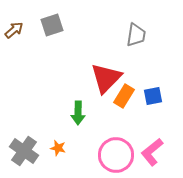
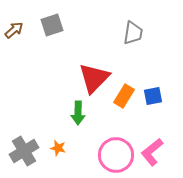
gray trapezoid: moved 3 px left, 2 px up
red triangle: moved 12 px left
gray cross: rotated 24 degrees clockwise
